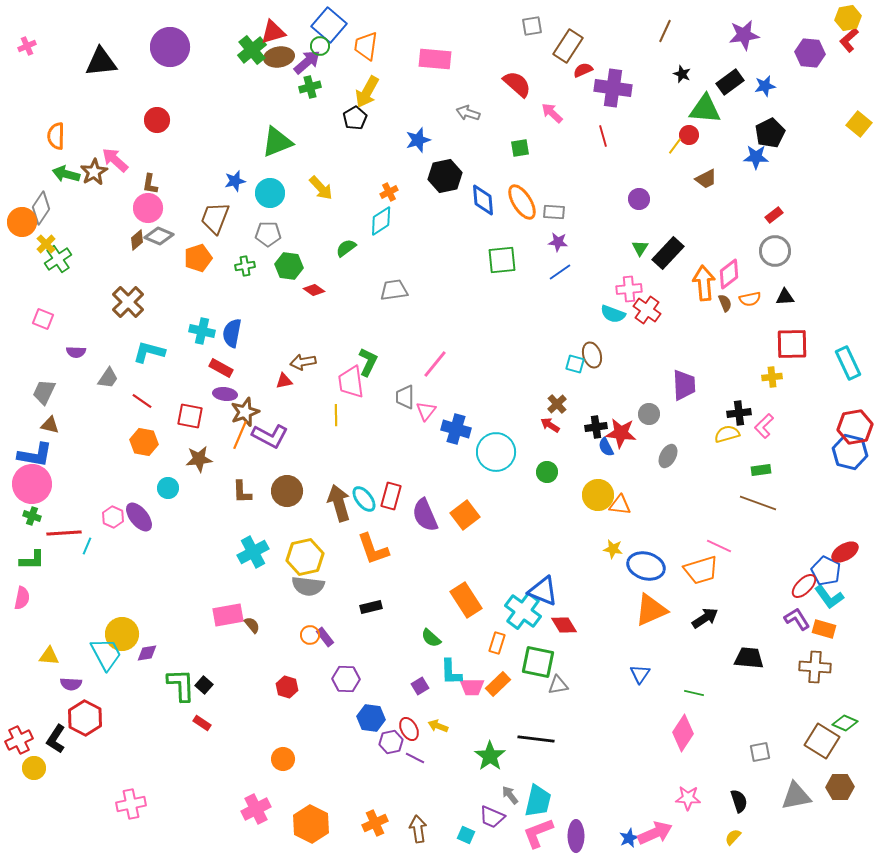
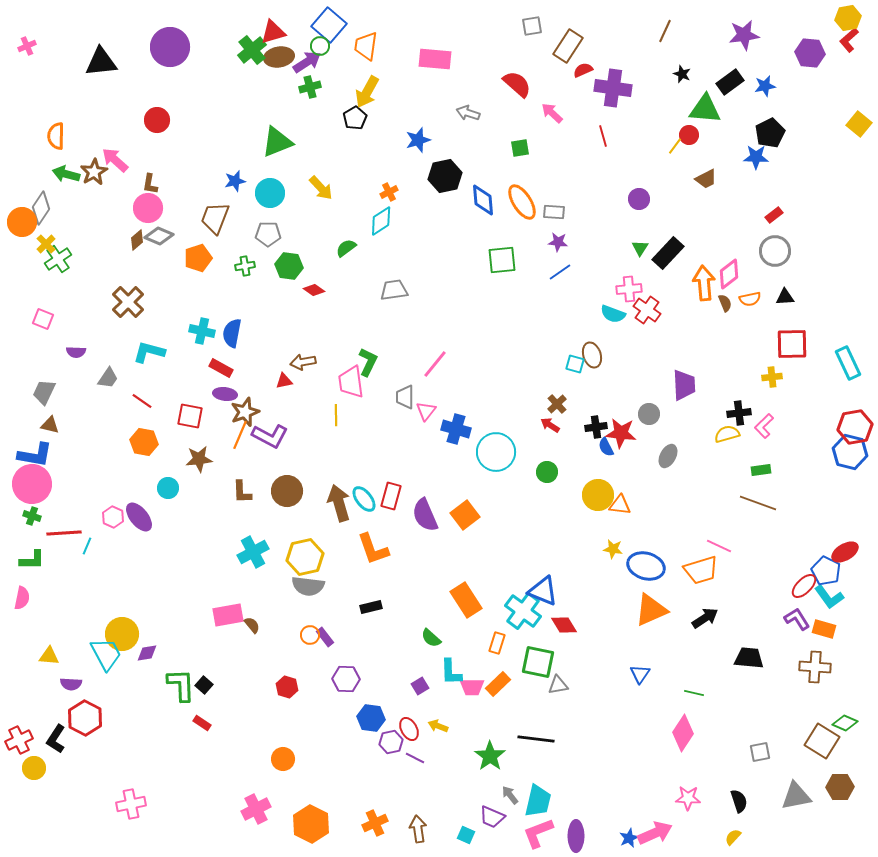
purple arrow at (307, 62): rotated 8 degrees clockwise
